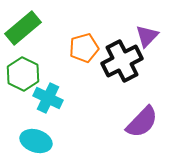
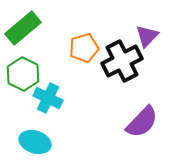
cyan ellipse: moved 1 px left, 1 px down
